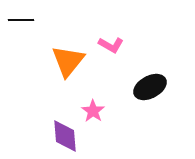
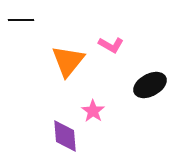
black ellipse: moved 2 px up
